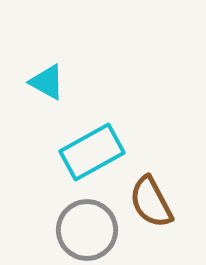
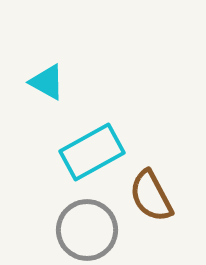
brown semicircle: moved 6 px up
